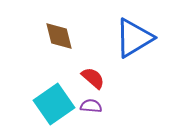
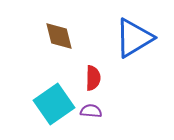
red semicircle: rotated 50 degrees clockwise
purple semicircle: moved 5 px down
